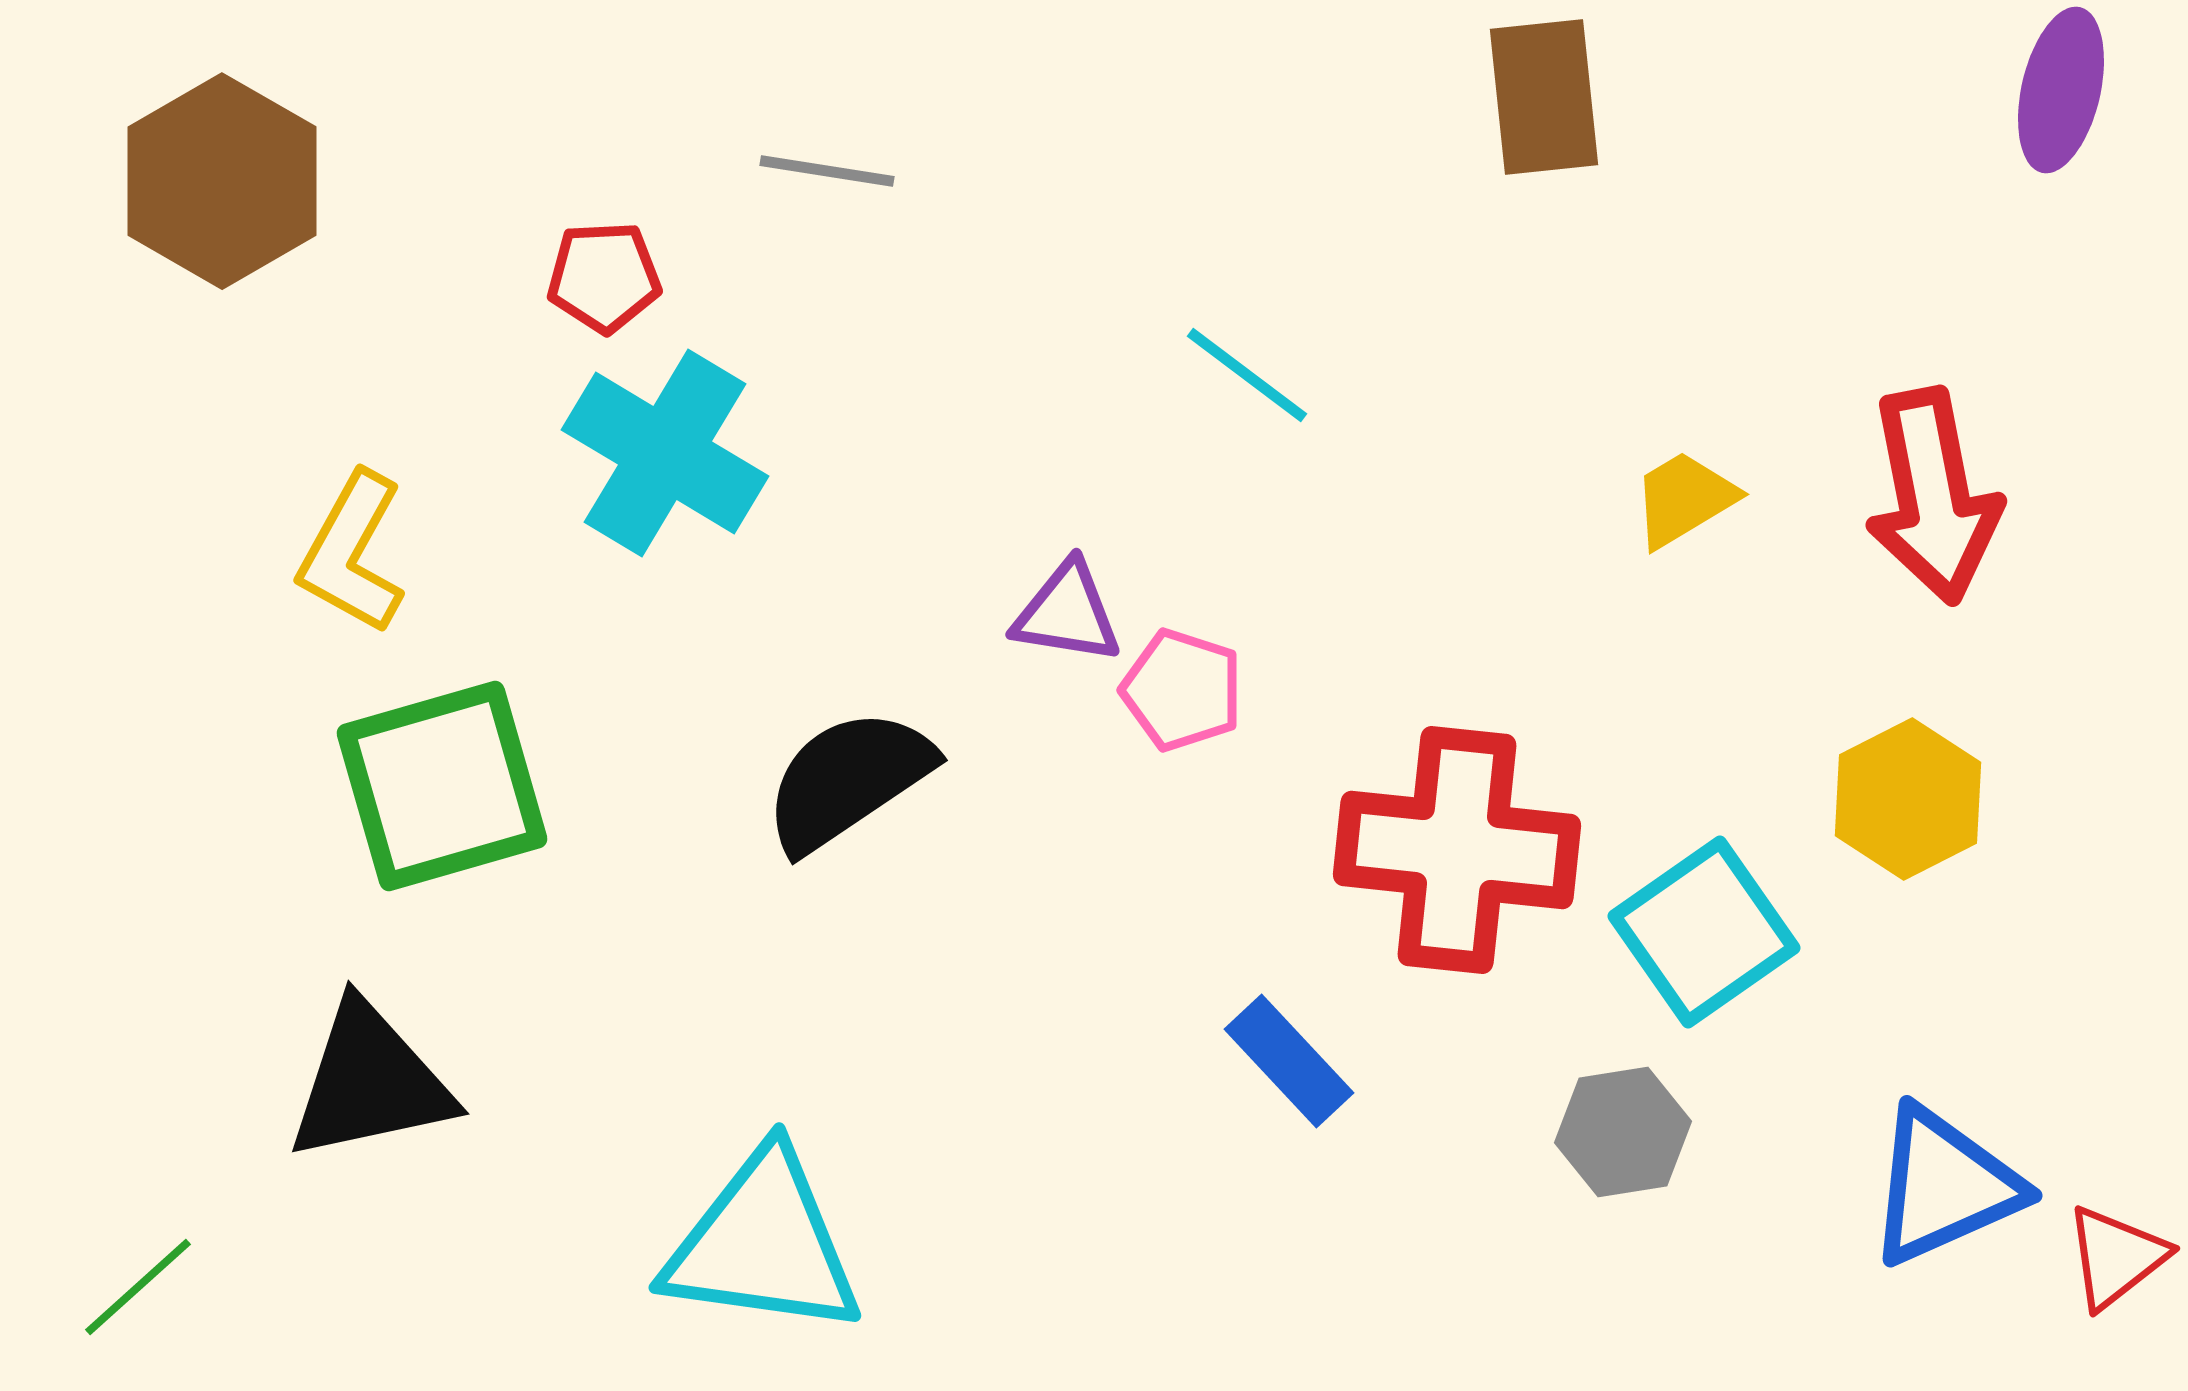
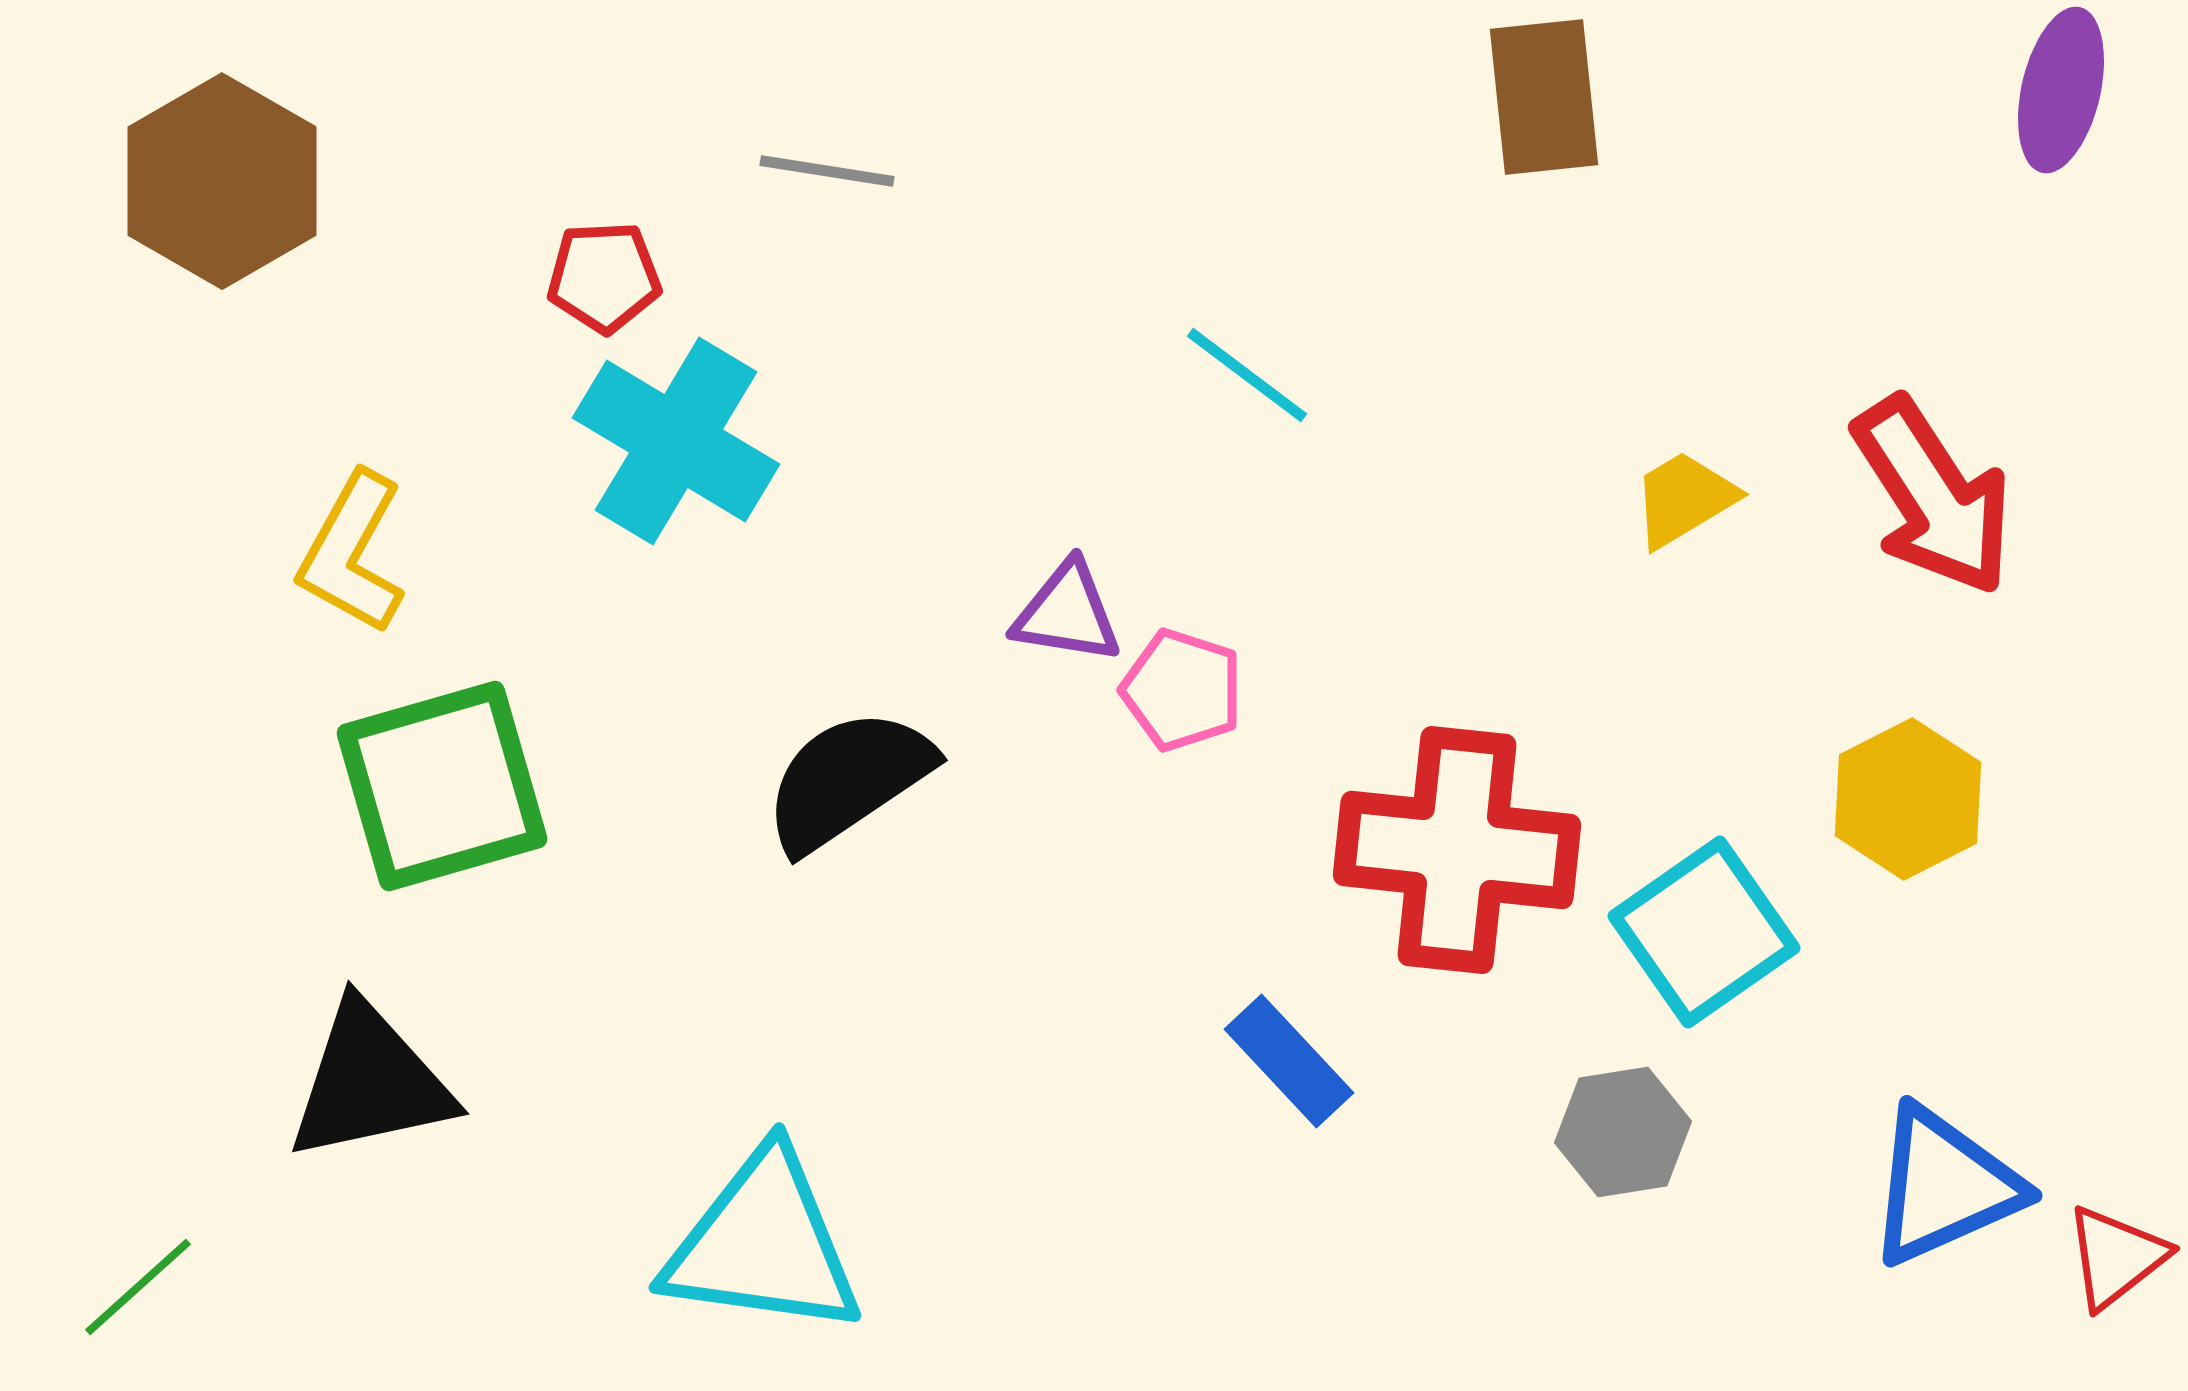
cyan cross: moved 11 px right, 12 px up
red arrow: rotated 22 degrees counterclockwise
